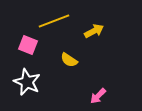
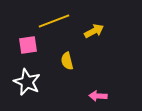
pink square: rotated 30 degrees counterclockwise
yellow semicircle: moved 2 px left, 1 px down; rotated 42 degrees clockwise
pink arrow: rotated 48 degrees clockwise
